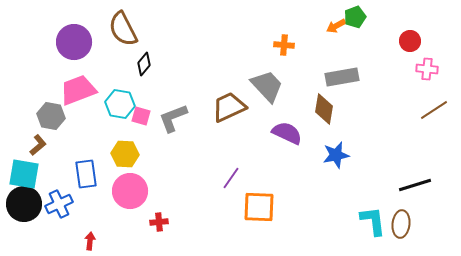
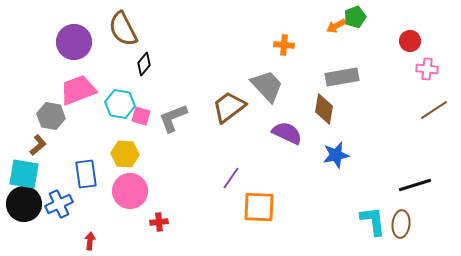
brown trapezoid: rotated 12 degrees counterclockwise
